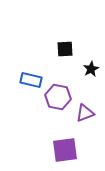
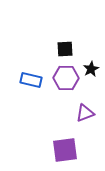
purple hexagon: moved 8 px right, 19 px up; rotated 10 degrees counterclockwise
